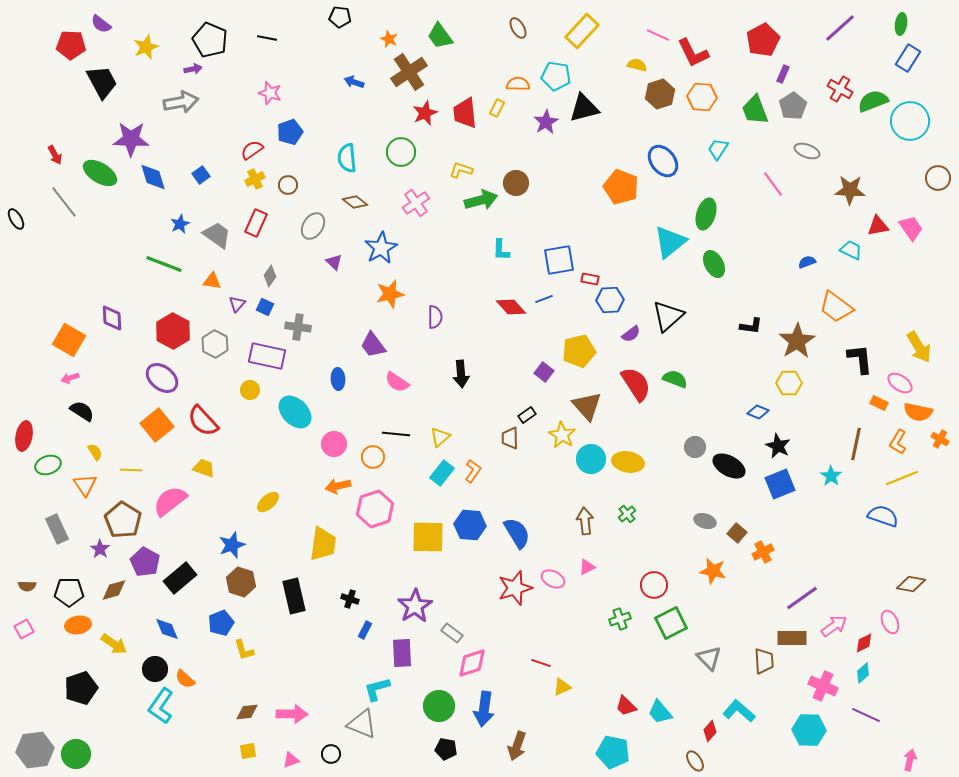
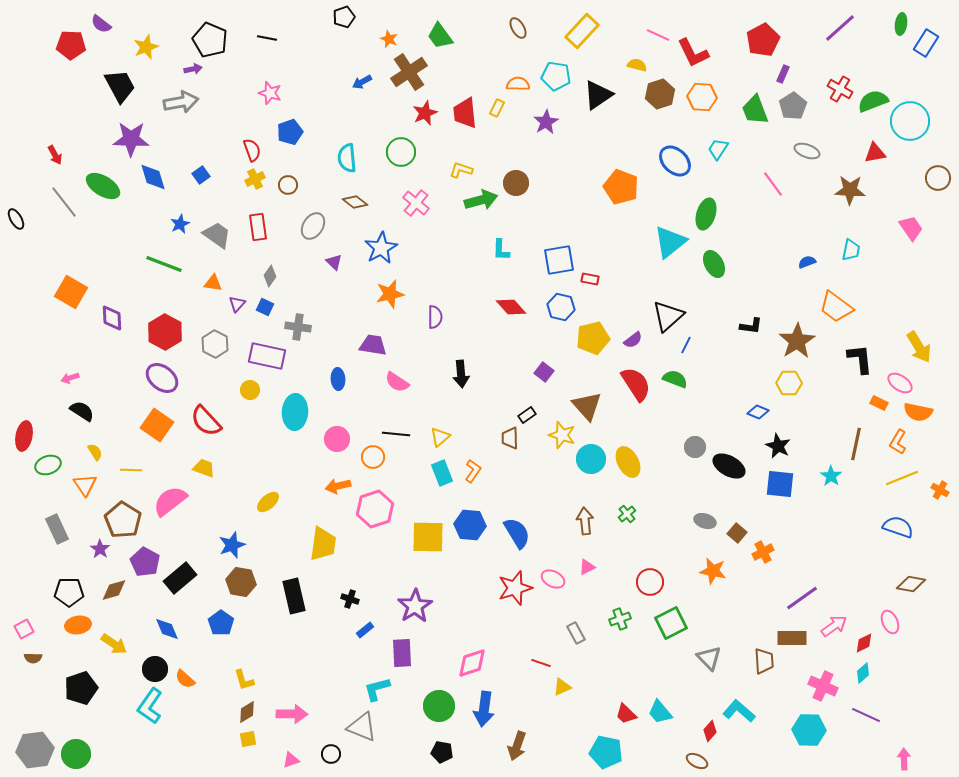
black pentagon at (340, 17): moved 4 px right; rotated 25 degrees counterclockwise
blue rectangle at (908, 58): moved 18 px right, 15 px up
black trapezoid at (102, 82): moved 18 px right, 4 px down
blue arrow at (354, 82): moved 8 px right; rotated 48 degrees counterclockwise
black triangle at (584, 108): moved 14 px right, 13 px up; rotated 20 degrees counterclockwise
red semicircle at (252, 150): rotated 105 degrees clockwise
blue ellipse at (663, 161): moved 12 px right; rotated 8 degrees counterclockwise
green ellipse at (100, 173): moved 3 px right, 13 px down
pink cross at (416, 203): rotated 16 degrees counterclockwise
red rectangle at (256, 223): moved 2 px right, 4 px down; rotated 32 degrees counterclockwise
red triangle at (878, 226): moved 3 px left, 73 px up
cyan trapezoid at (851, 250): rotated 75 degrees clockwise
orange triangle at (212, 281): moved 1 px right, 2 px down
blue line at (544, 299): moved 142 px right, 46 px down; rotated 42 degrees counterclockwise
blue hexagon at (610, 300): moved 49 px left, 7 px down; rotated 16 degrees clockwise
red hexagon at (173, 331): moved 8 px left, 1 px down
purple semicircle at (631, 334): moved 2 px right, 6 px down
orange square at (69, 340): moved 2 px right, 48 px up
purple trapezoid at (373, 345): rotated 136 degrees clockwise
yellow pentagon at (579, 351): moved 14 px right, 13 px up
cyan ellipse at (295, 412): rotated 48 degrees clockwise
red semicircle at (203, 421): moved 3 px right
orange square at (157, 425): rotated 16 degrees counterclockwise
yellow star at (562, 435): rotated 12 degrees counterclockwise
orange cross at (940, 439): moved 51 px down
pink circle at (334, 444): moved 3 px right, 5 px up
yellow ellipse at (628, 462): rotated 52 degrees clockwise
cyan rectangle at (442, 473): rotated 60 degrees counterclockwise
blue square at (780, 484): rotated 28 degrees clockwise
blue semicircle at (883, 516): moved 15 px right, 11 px down
brown hexagon at (241, 582): rotated 8 degrees counterclockwise
red circle at (654, 585): moved 4 px left, 3 px up
brown semicircle at (27, 586): moved 6 px right, 72 px down
blue pentagon at (221, 623): rotated 15 degrees counterclockwise
blue rectangle at (365, 630): rotated 24 degrees clockwise
gray rectangle at (452, 633): moved 124 px right; rotated 25 degrees clockwise
yellow L-shape at (244, 650): moved 30 px down
cyan L-shape at (161, 706): moved 11 px left
red trapezoid at (626, 706): moved 8 px down
brown diamond at (247, 712): rotated 25 degrees counterclockwise
gray triangle at (362, 724): moved 3 px down
black pentagon at (446, 749): moved 4 px left, 3 px down
yellow square at (248, 751): moved 12 px up
cyan pentagon at (613, 752): moved 7 px left
pink arrow at (910, 760): moved 6 px left, 1 px up; rotated 15 degrees counterclockwise
brown ellipse at (695, 761): moved 2 px right; rotated 30 degrees counterclockwise
